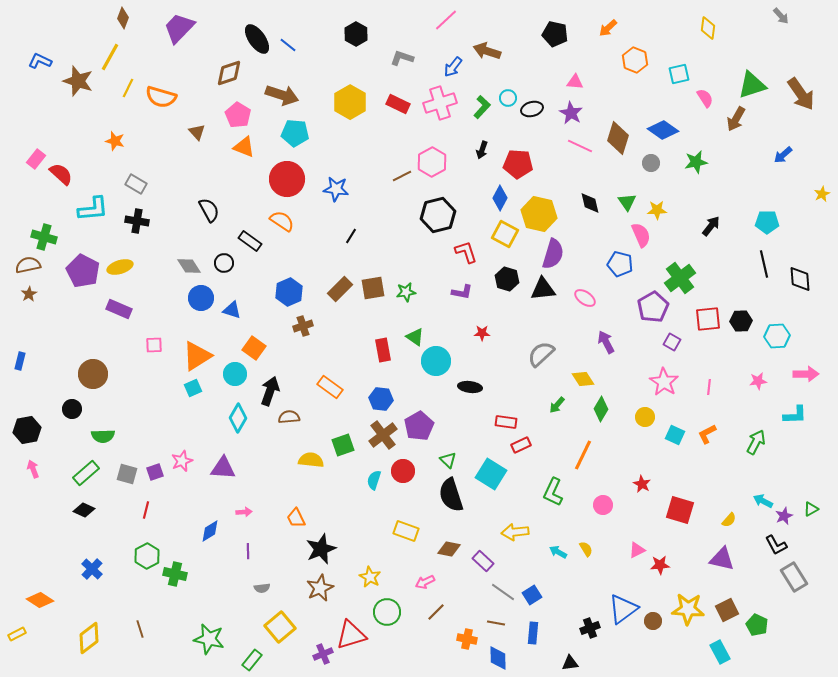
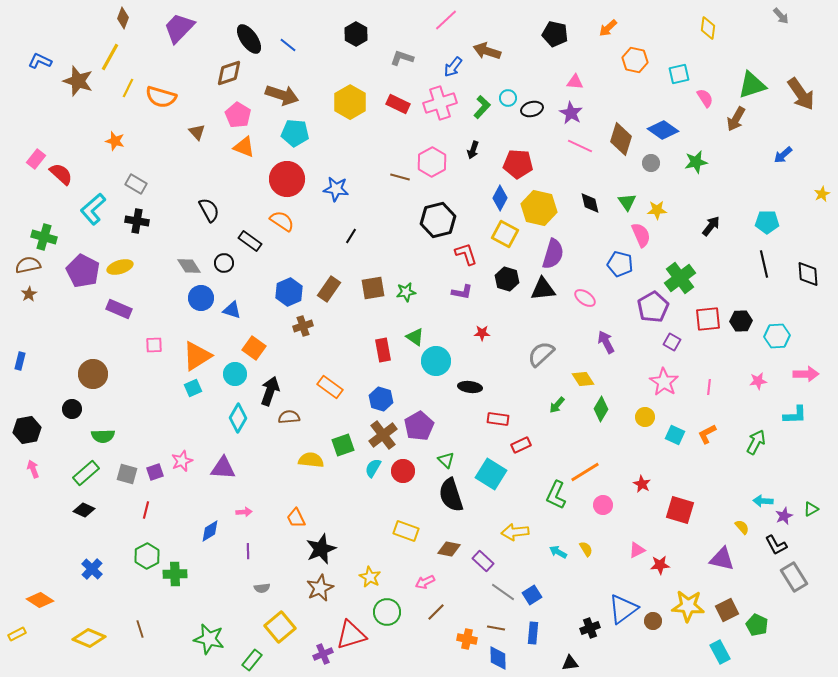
black ellipse at (257, 39): moved 8 px left
orange hexagon at (635, 60): rotated 10 degrees counterclockwise
brown diamond at (618, 138): moved 3 px right, 1 px down
black arrow at (482, 150): moved 9 px left
brown line at (402, 176): moved 2 px left, 1 px down; rotated 42 degrees clockwise
cyan L-shape at (93, 209): rotated 144 degrees clockwise
yellow hexagon at (539, 214): moved 6 px up
black hexagon at (438, 215): moved 5 px down
red L-shape at (466, 252): moved 2 px down
black diamond at (800, 279): moved 8 px right, 5 px up
brown rectangle at (340, 289): moved 11 px left; rotated 10 degrees counterclockwise
blue hexagon at (381, 399): rotated 10 degrees clockwise
red rectangle at (506, 422): moved 8 px left, 3 px up
orange line at (583, 455): moved 2 px right, 17 px down; rotated 32 degrees clockwise
green triangle at (448, 460): moved 2 px left
cyan semicircle at (374, 480): moved 1 px left, 12 px up; rotated 12 degrees clockwise
green L-shape at (553, 492): moved 3 px right, 3 px down
cyan arrow at (763, 501): rotated 24 degrees counterclockwise
yellow semicircle at (729, 520): moved 13 px right, 7 px down; rotated 84 degrees counterclockwise
green cross at (175, 574): rotated 15 degrees counterclockwise
yellow star at (688, 609): moved 3 px up
brown line at (496, 623): moved 5 px down
yellow diamond at (89, 638): rotated 60 degrees clockwise
